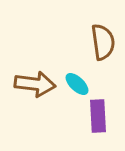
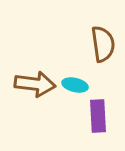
brown semicircle: moved 2 px down
cyan ellipse: moved 2 px left, 1 px down; rotated 30 degrees counterclockwise
